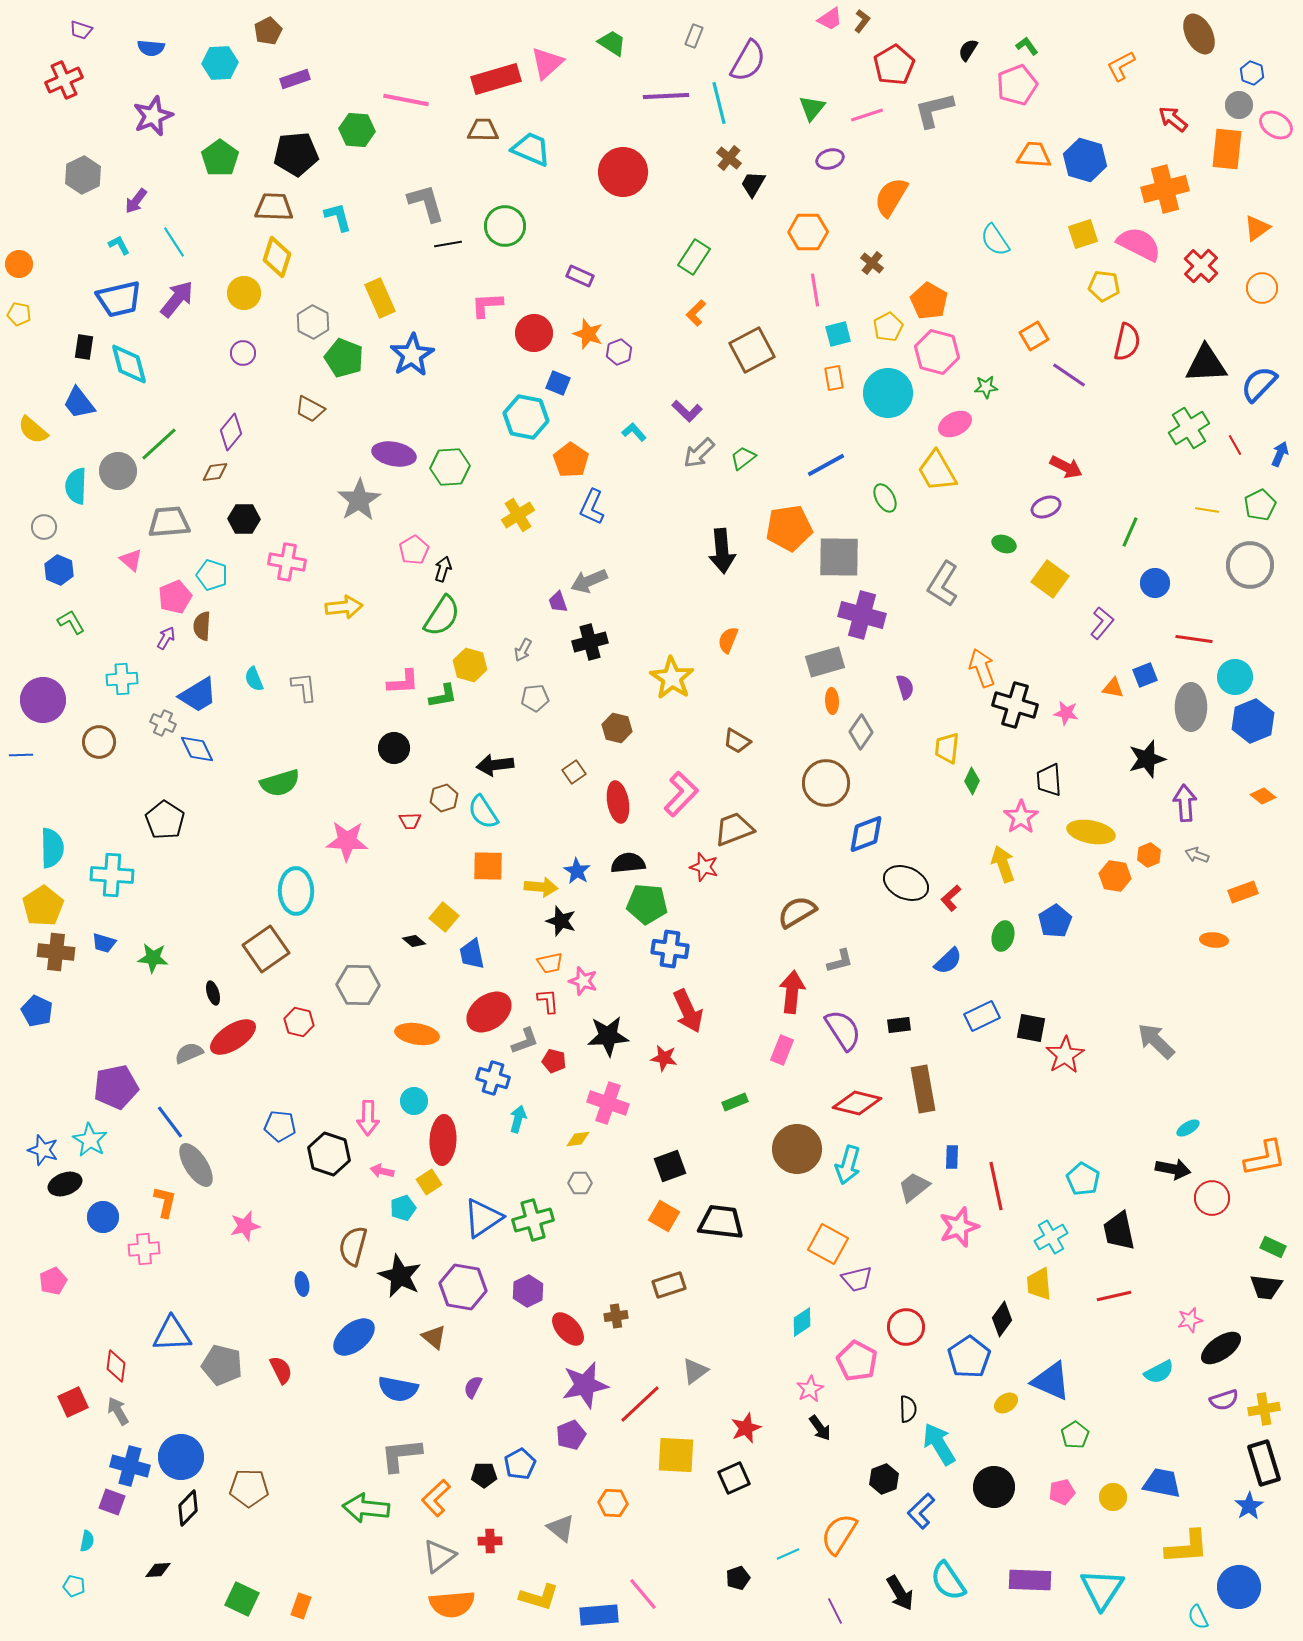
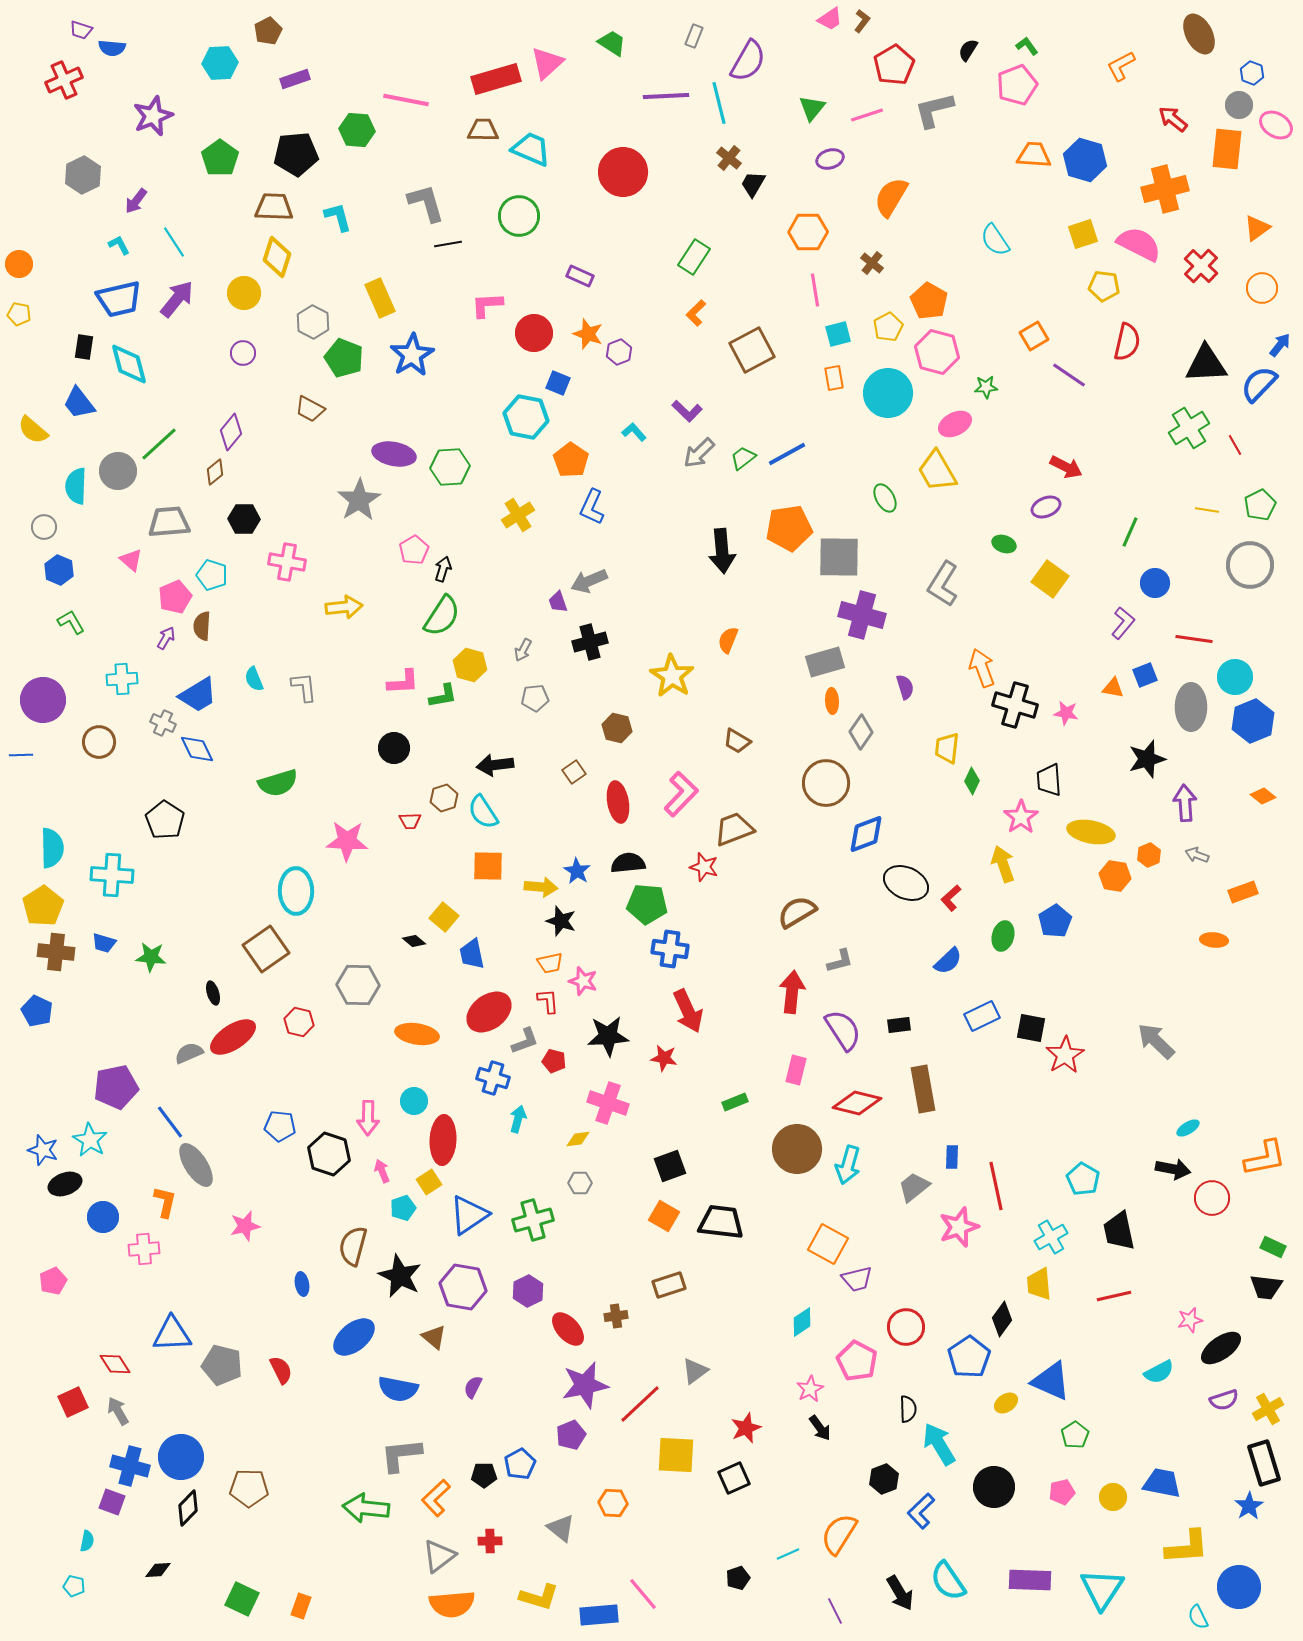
blue semicircle at (151, 48): moved 39 px left
green circle at (505, 226): moved 14 px right, 10 px up
blue arrow at (1280, 454): moved 109 px up; rotated 15 degrees clockwise
blue line at (826, 465): moved 39 px left, 11 px up
brown diamond at (215, 472): rotated 32 degrees counterclockwise
purple L-shape at (1102, 623): moved 21 px right
yellow star at (672, 678): moved 2 px up
green semicircle at (280, 783): moved 2 px left
green star at (153, 958): moved 2 px left, 1 px up
pink rectangle at (782, 1050): moved 14 px right, 20 px down; rotated 8 degrees counterclockwise
pink arrow at (382, 1171): rotated 55 degrees clockwise
blue triangle at (483, 1218): moved 14 px left, 3 px up
red diamond at (116, 1366): moved 1 px left, 2 px up; rotated 40 degrees counterclockwise
yellow cross at (1264, 1409): moved 4 px right; rotated 20 degrees counterclockwise
